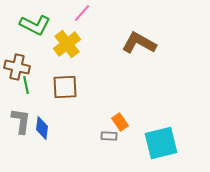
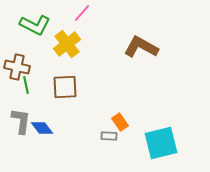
brown L-shape: moved 2 px right, 4 px down
blue diamond: rotated 45 degrees counterclockwise
